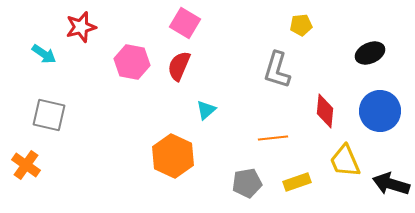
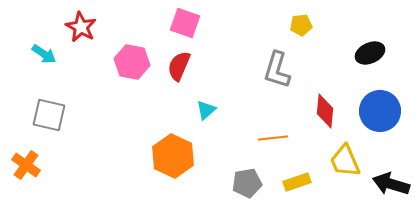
pink square: rotated 12 degrees counterclockwise
red star: rotated 28 degrees counterclockwise
